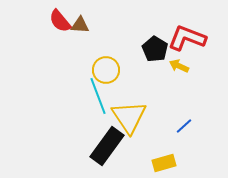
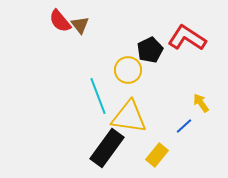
brown triangle: rotated 48 degrees clockwise
red L-shape: rotated 12 degrees clockwise
black pentagon: moved 5 px left, 1 px down; rotated 15 degrees clockwise
yellow arrow: moved 22 px right, 37 px down; rotated 30 degrees clockwise
yellow circle: moved 22 px right
yellow triangle: rotated 48 degrees counterclockwise
black rectangle: moved 2 px down
yellow rectangle: moved 7 px left, 8 px up; rotated 35 degrees counterclockwise
